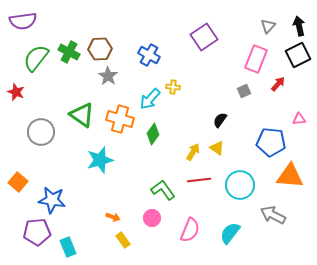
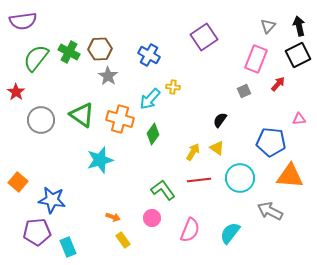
red star: rotated 12 degrees clockwise
gray circle: moved 12 px up
cyan circle: moved 7 px up
gray arrow: moved 3 px left, 4 px up
